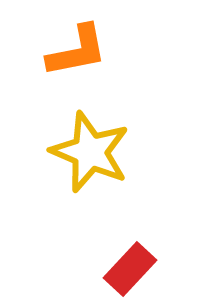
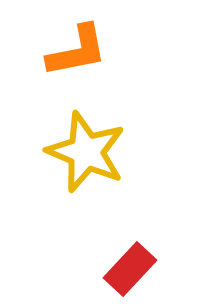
yellow star: moved 4 px left
